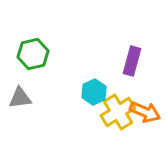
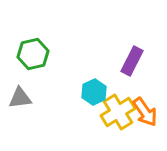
purple rectangle: rotated 12 degrees clockwise
orange arrow: rotated 32 degrees clockwise
